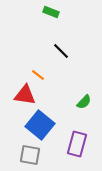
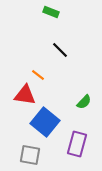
black line: moved 1 px left, 1 px up
blue square: moved 5 px right, 3 px up
